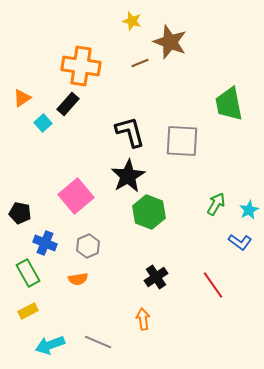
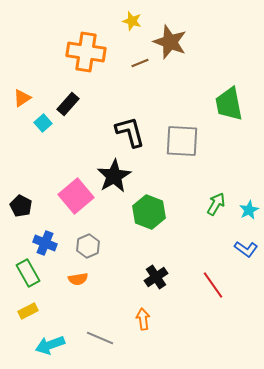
orange cross: moved 5 px right, 14 px up
black star: moved 14 px left
black pentagon: moved 1 px right, 7 px up; rotated 15 degrees clockwise
blue L-shape: moved 6 px right, 7 px down
gray line: moved 2 px right, 4 px up
